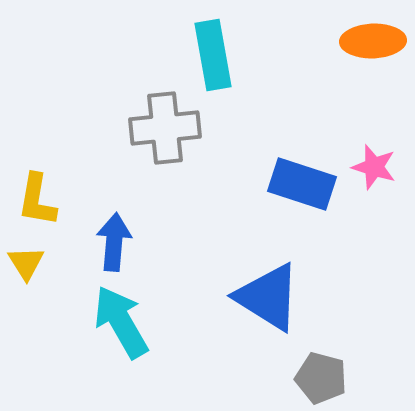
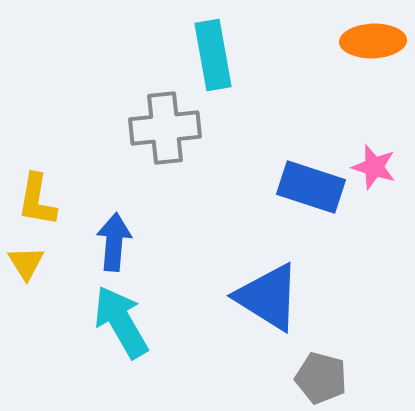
blue rectangle: moved 9 px right, 3 px down
